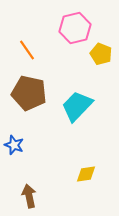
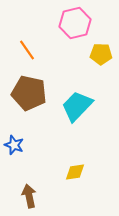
pink hexagon: moved 5 px up
yellow pentagon: rotated 20 degrees counterclockwise
yellow diamond: moved 11 px left, 2 px up
